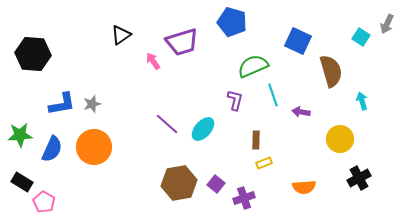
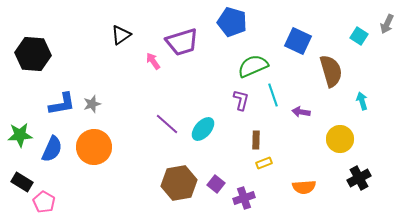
cyan square: moved 2 px left, 1 px up
purple L-shape: moved 6 px right
